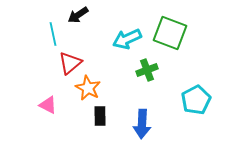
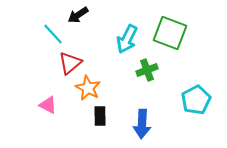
cyan line: rotated 30 degrees counterclockwise
cyan arrow: rotated 40 degrees counterclockwise
